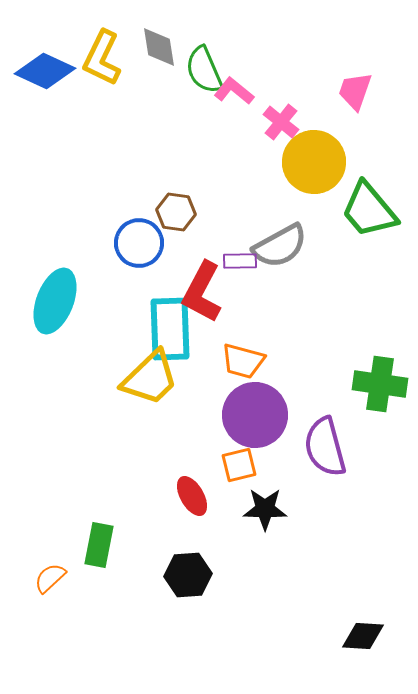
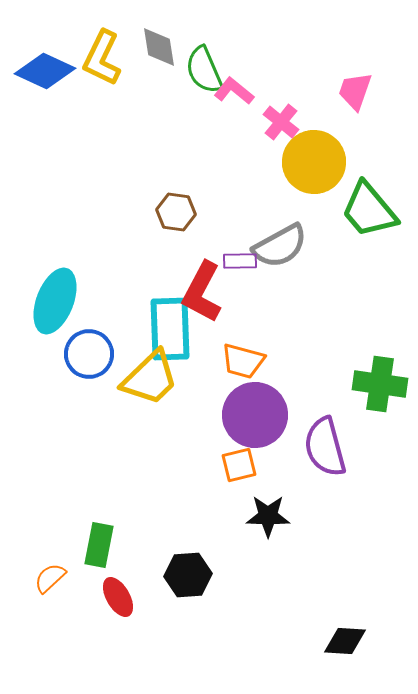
blue circle: moved 50 px left, 111 px down
red ellipse: moved 74 px left, 101 px down
black star: moved 3 px right, 7 px down
black diamond: moved 18 px left, 5 px down
